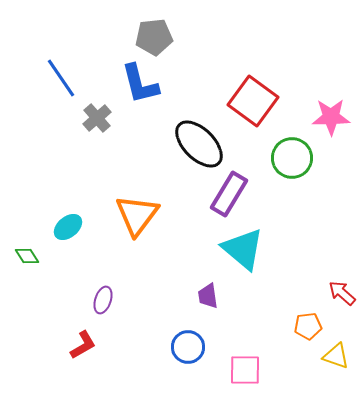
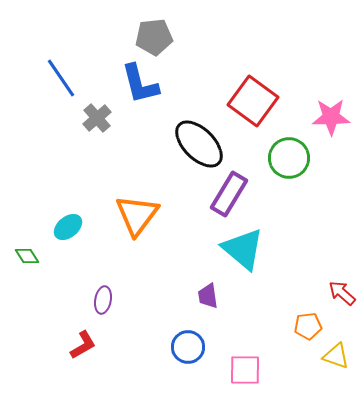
green circle: moved 3 px left
purple ellipse: rotated 8 degrees counterclockwise
